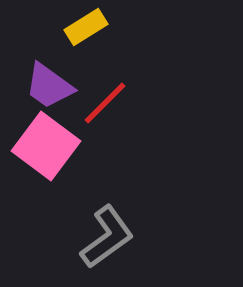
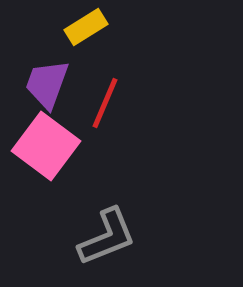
purple trapezoid: moved 2 px left, 2 px up; rotated 74 degrees clockwise
red line: rotated 22 degrees counterclockwise
gray L-shape: rotated 14 degrees clockwise
